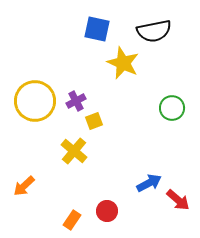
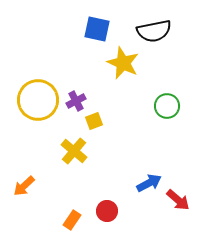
yellow circle: moved 3 px right, 1 px up
green circle: moved 5 px left, 2 px up
